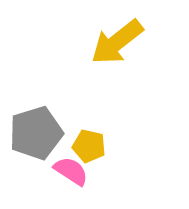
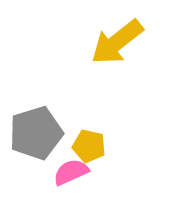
pink semicircle: moved 1 px down; rotated 57 degrees counterclockwise
